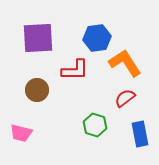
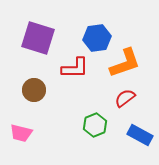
purple square: rotated 20 degrees clockwise
orange L-shape: rotated 104 degrees clockwise
red L-shape: moved 2 px up
brown circle: moved 3 px left
green hexagon: rotated 20 degrees clockwise
blue rectangle: moved 1 px down; rotated 50 degrees counterclockwise
